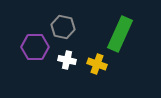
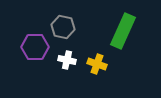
green rectangle: moved 3 px right, 3 px up
